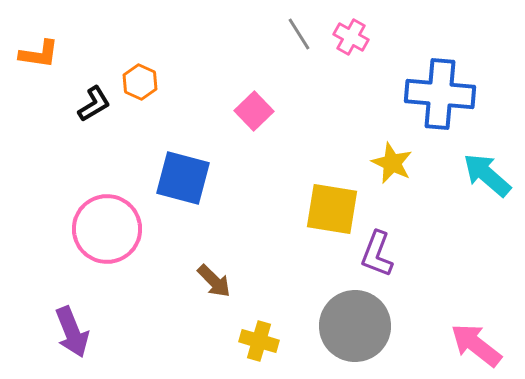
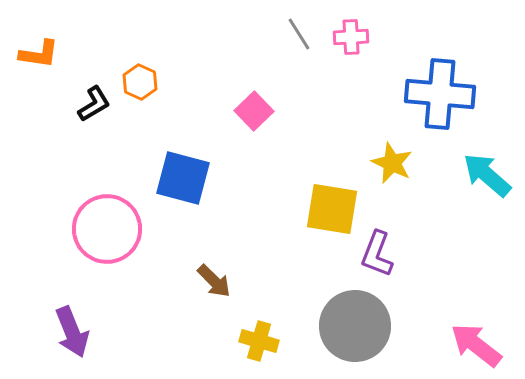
pink cross: rotated 32 degrees counterclockwise
